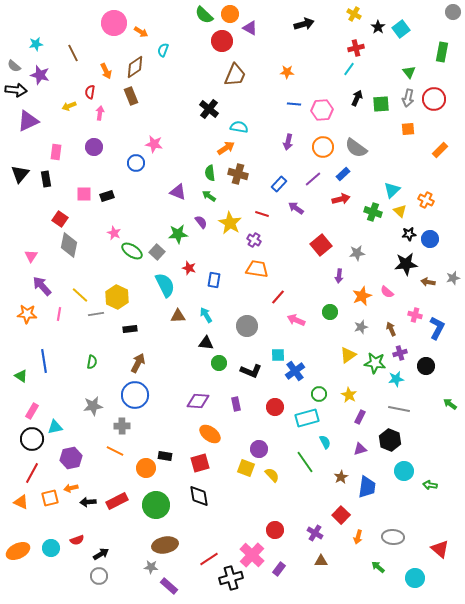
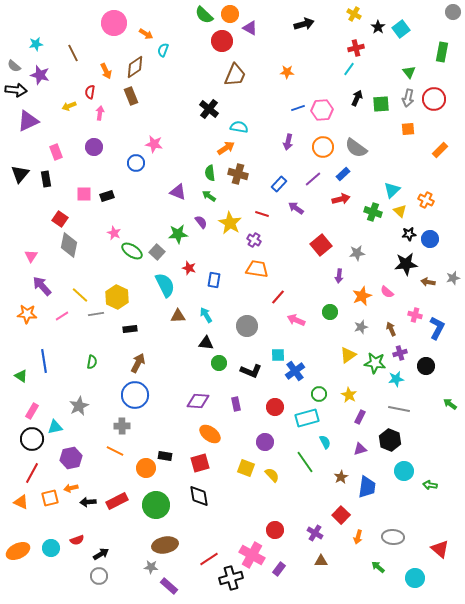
orange arrow at (141, 32): moved 5 px right, 2 px down
blue line at (294, 104): moved 4 px right, 4 px down; rotated 24 degrees counterclockwise
pink rectangle at (56, 152): rotated 28 degrees counterclockwise
pink line at (59, 314): moved 3 px right, 2 px down; rotated 48 degrees clockwise
gray star at (93, 406): moved 14 px left; rotated 18 degrees counterclockwise
purple circle at (259, 449): moved 6 px right, 7 px up
pink cross at (252, 555): rotated 15 degrees counterclockwise
